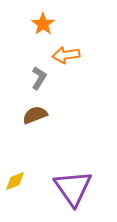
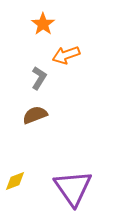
orange arrow: rotated 12 degrees counterclockwise
